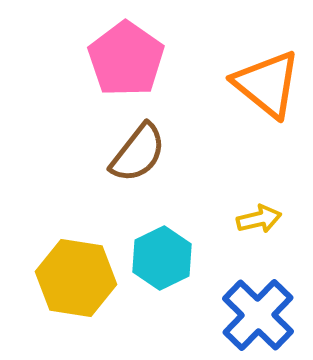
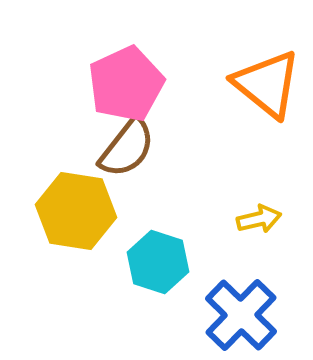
pink pentagon: moved 25 px down; rotated 12 degrees clockwise
brown semicircle: moved 11 px left, 5 px up
cyan hexagon: moved 4 px left, 4 px down; rotated 16 degrees counterclockwise
yellow hexagon: moved 67 px up
blue cross: moved 17 px left
